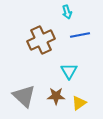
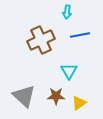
cyan arrow: rotated 24 degrees clockwise
